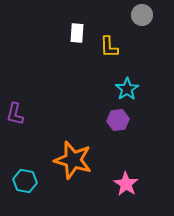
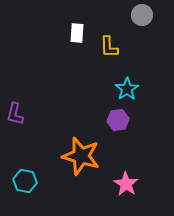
orange star: moved 8 px right, 4 px up
